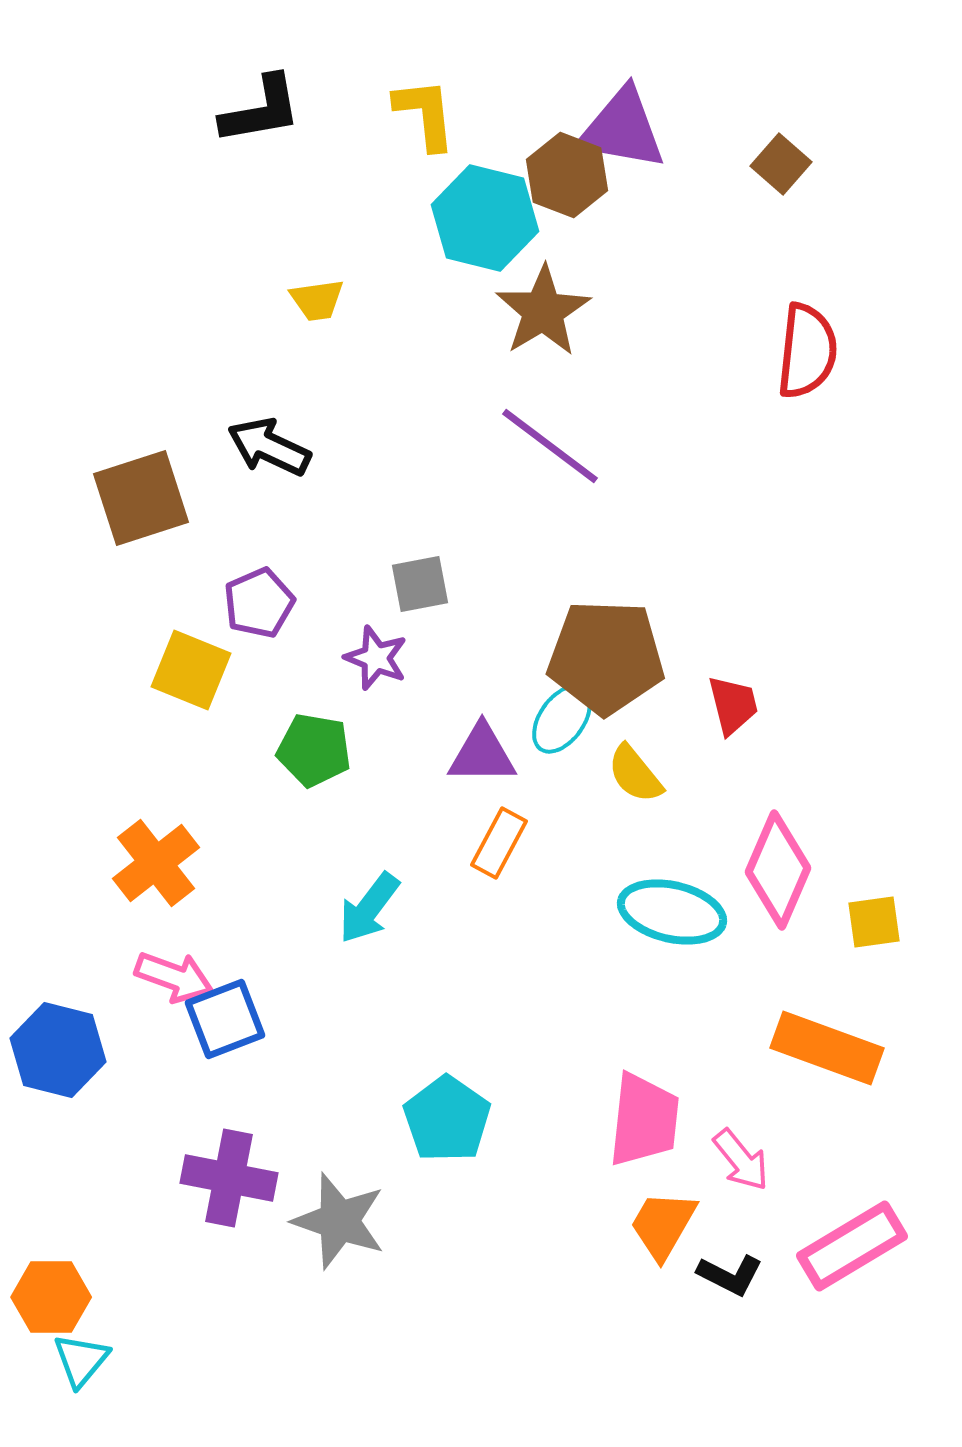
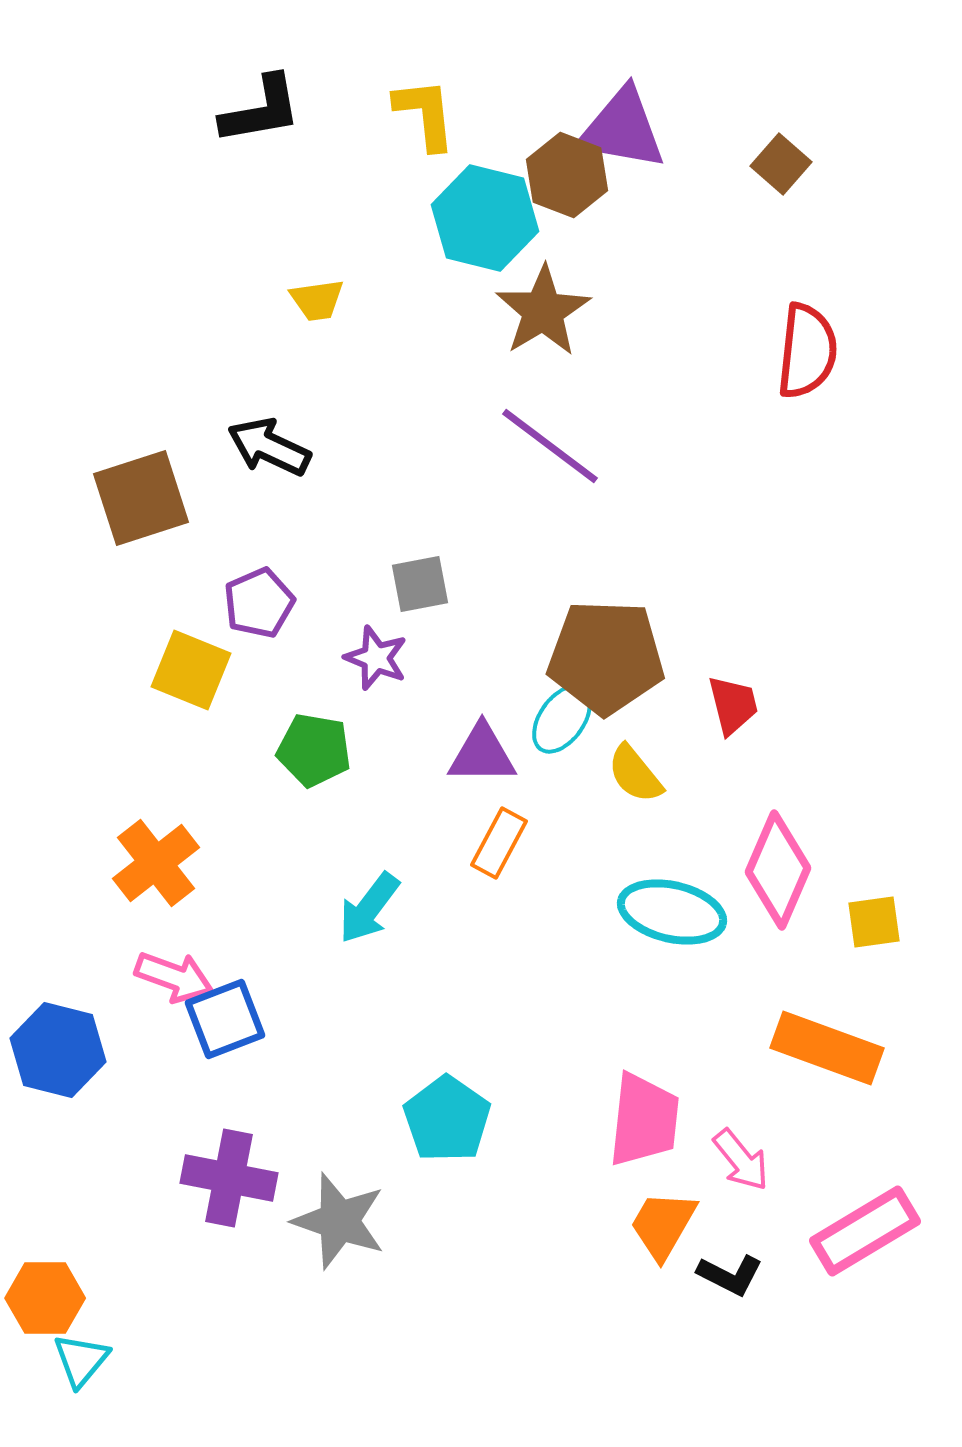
pink rectangle at (852, 1246): moved 13 px right, 15 px up
orange hexagon at (51, 1297): moved 6 px left, 1 px down
